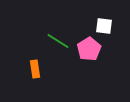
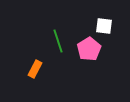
green line: rotated 40 degrees clockwise
orange rectangle: rotated 36 degrees clockwise
